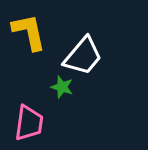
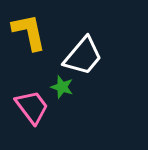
pink trapezoid: moved 3 px right, 16 px up; rotated 45 degrees counterclockwise
